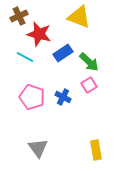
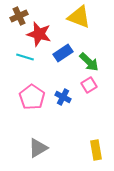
cyan line: rotated 12 degrees counterclockwise
pink pentagon: rotated 15 degrees clockwise
gray triangle: rotated 35 degrees clockwise
